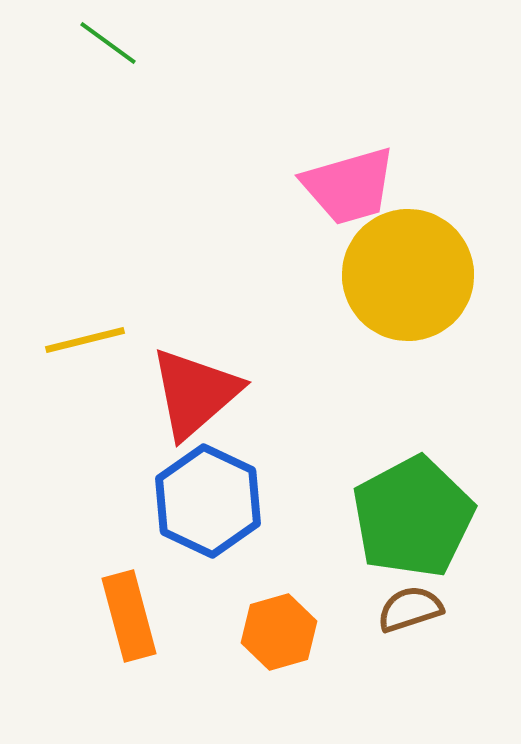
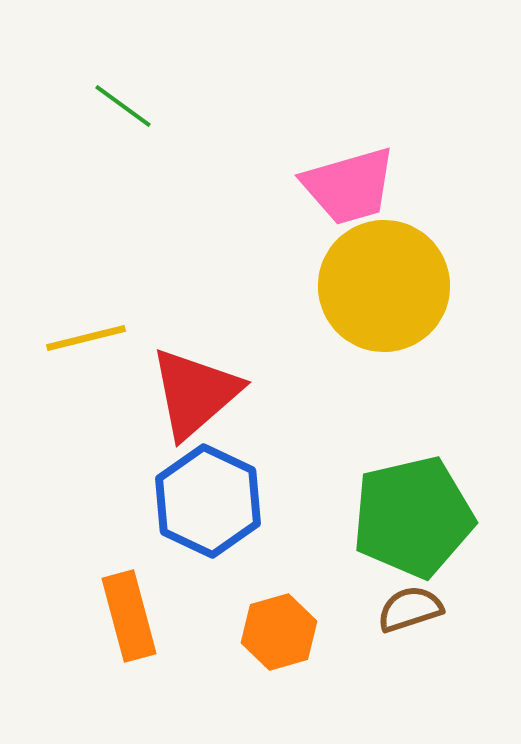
green line: moved 15 px right, 63 px down
yellow circle: moved 24 px left, 11 px down
yellow line: moved 1 px right, 2 px up
green pentagon: rotated 15 degrees clockwise
